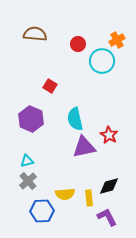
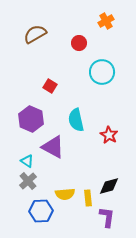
brown semicircle: rotated 35 degrees counterclockwise
orange cross: moved 11 px left, 19 px up
red circle: moved 1 px right, 1 px up
cyan circle: moved 11 px down
cyan semicircle: moved 1 px right, 1 px down
purple triangle: moved 31 px left; rotated 40 degrees clockwise
cyan triangle: rotated 48 degrees clockwise
yellow rectangle: moved 1 px left
blue hexagon: moved 1 px left
purple L-shape: rotated 35 degrees clockwise
